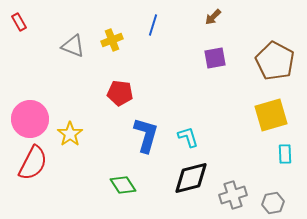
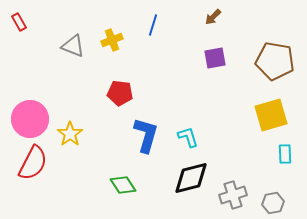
brown pentagon: rotated 18 degrees counterclockwise
